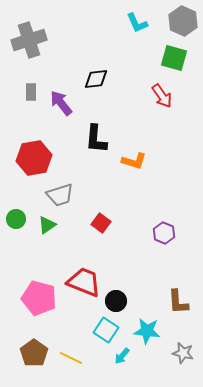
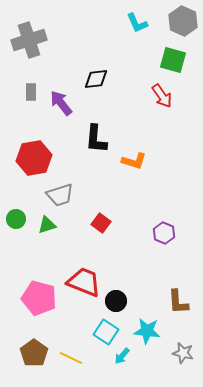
green square: moved 1 px left, 2 px down
green triangle: rotated 18 degrees clockwise
cyan square: moved 2 px down
